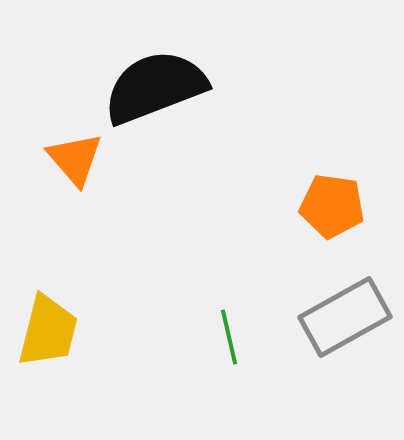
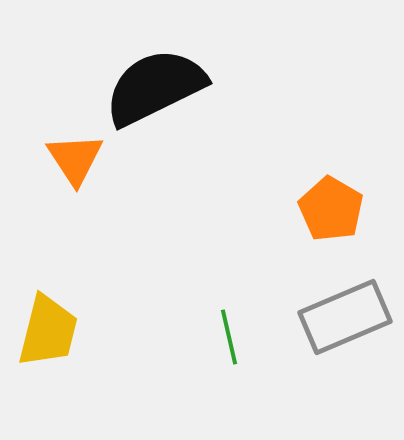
black semicircle: rotated 5 degrees counterclockwise
orange triangle: rotated 8 degrees clockwise
orange pentagon: moved 1 px left, 3 px down; rotated 22 degrees clockwise
gray rectangle: rotated 6 degrees clockwise
